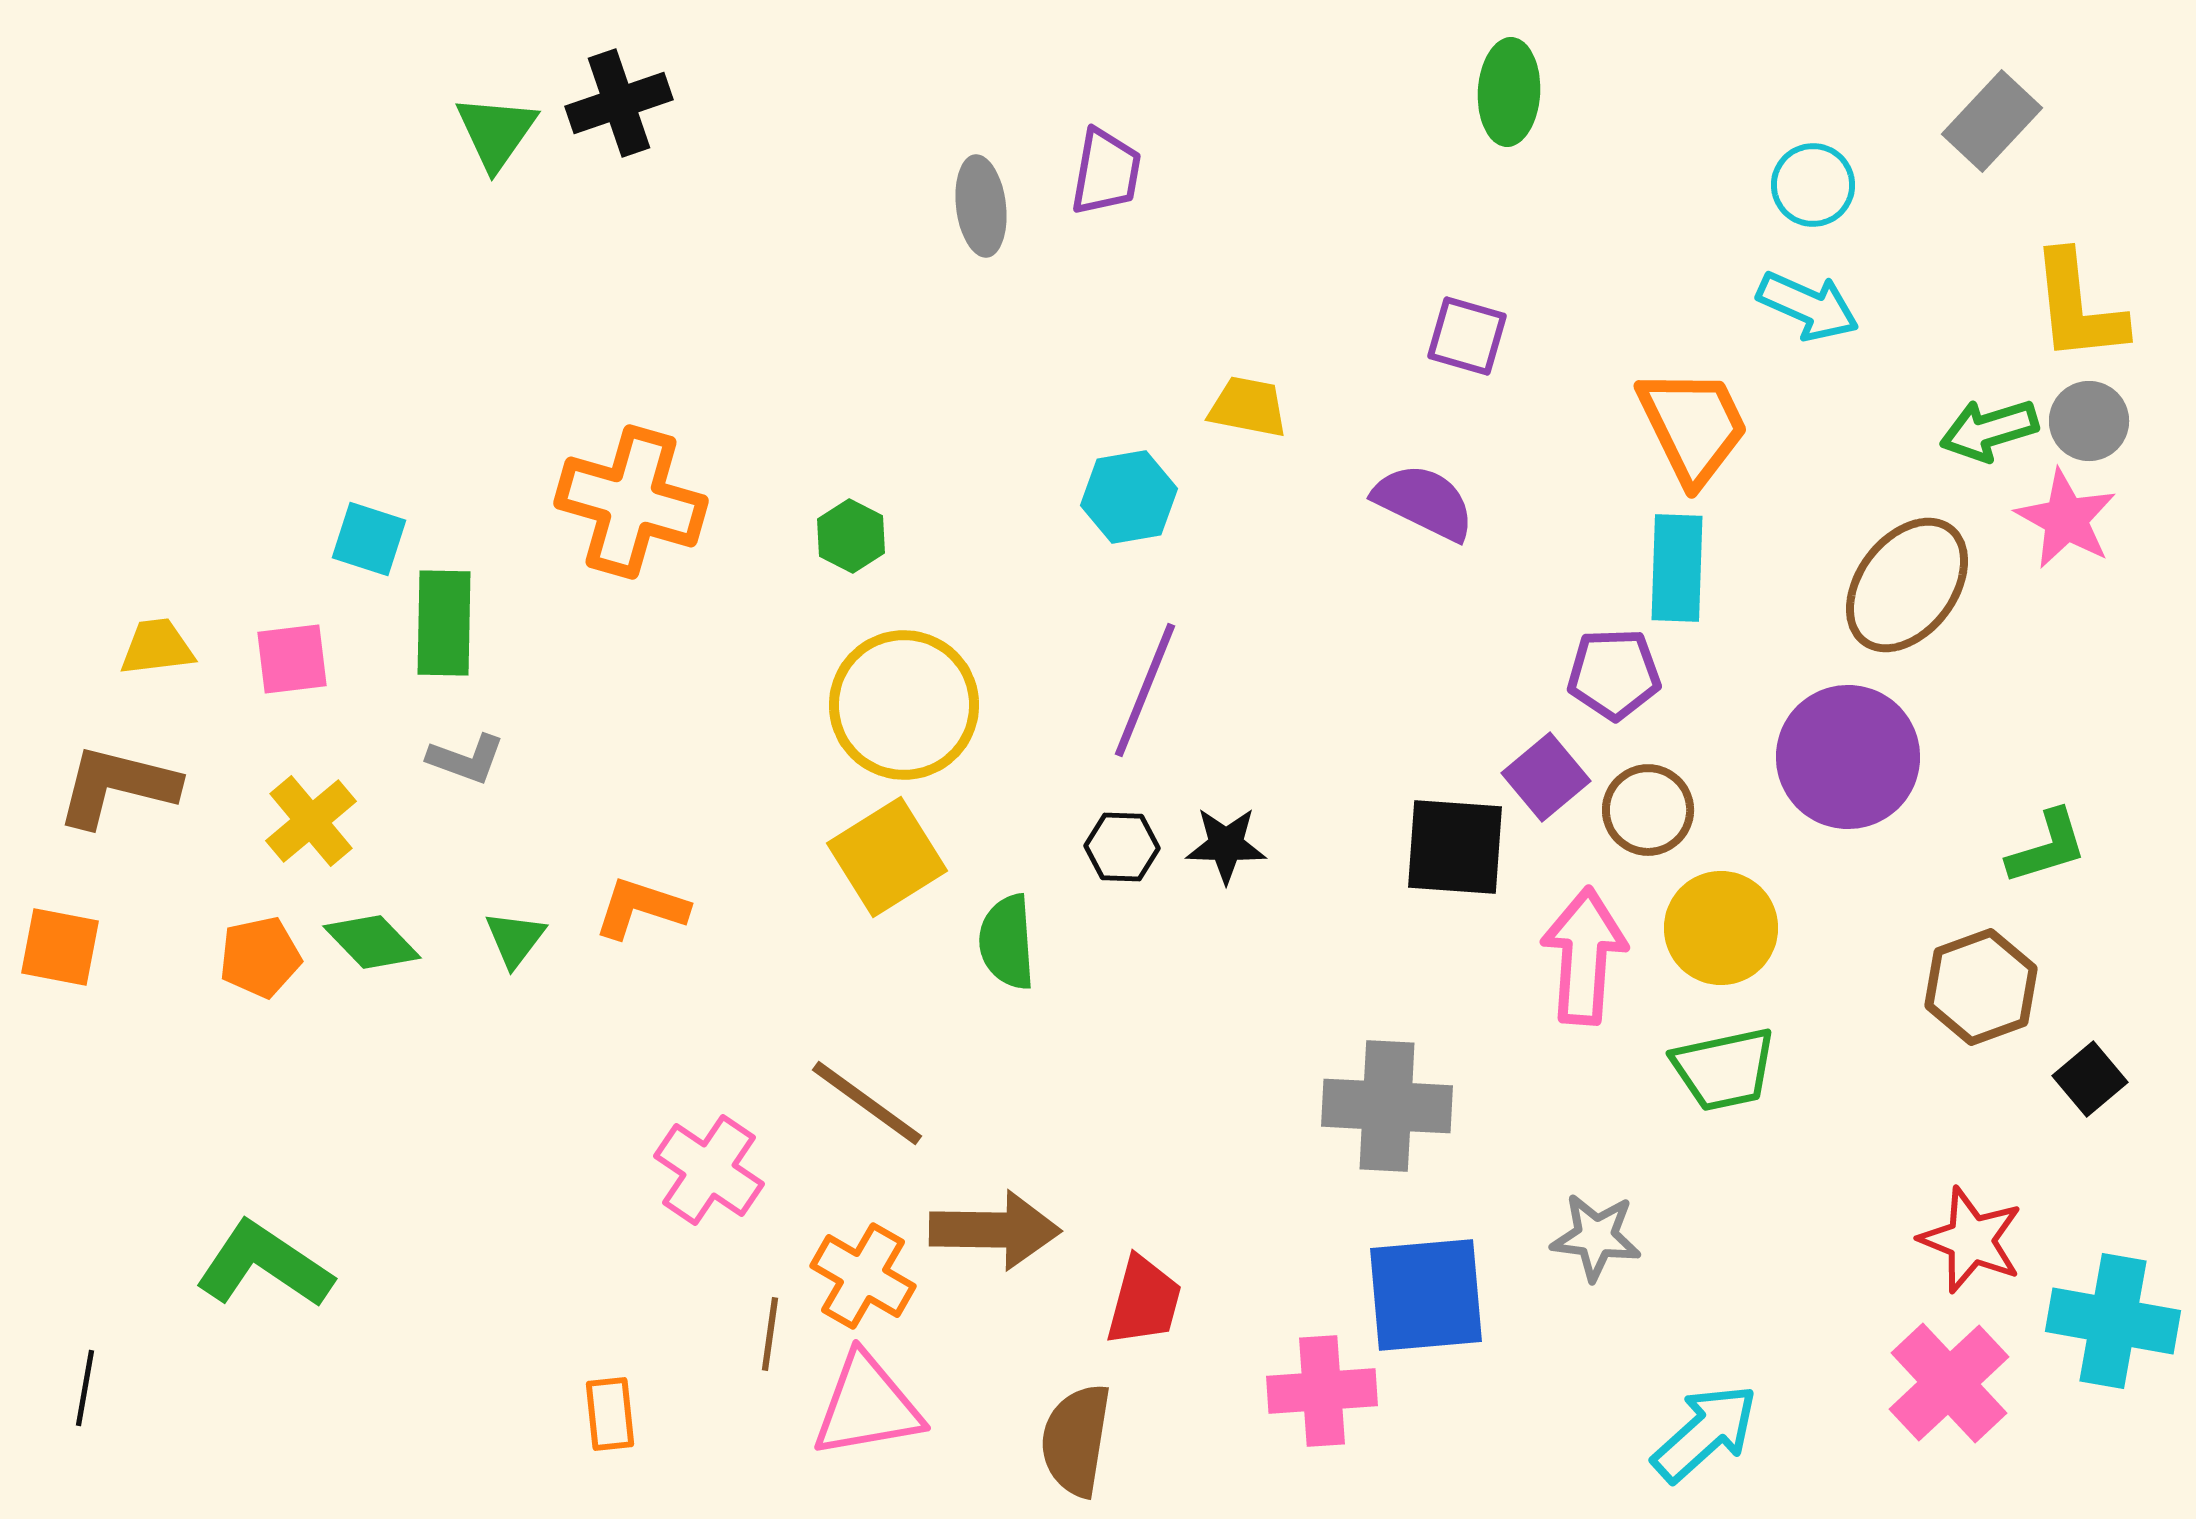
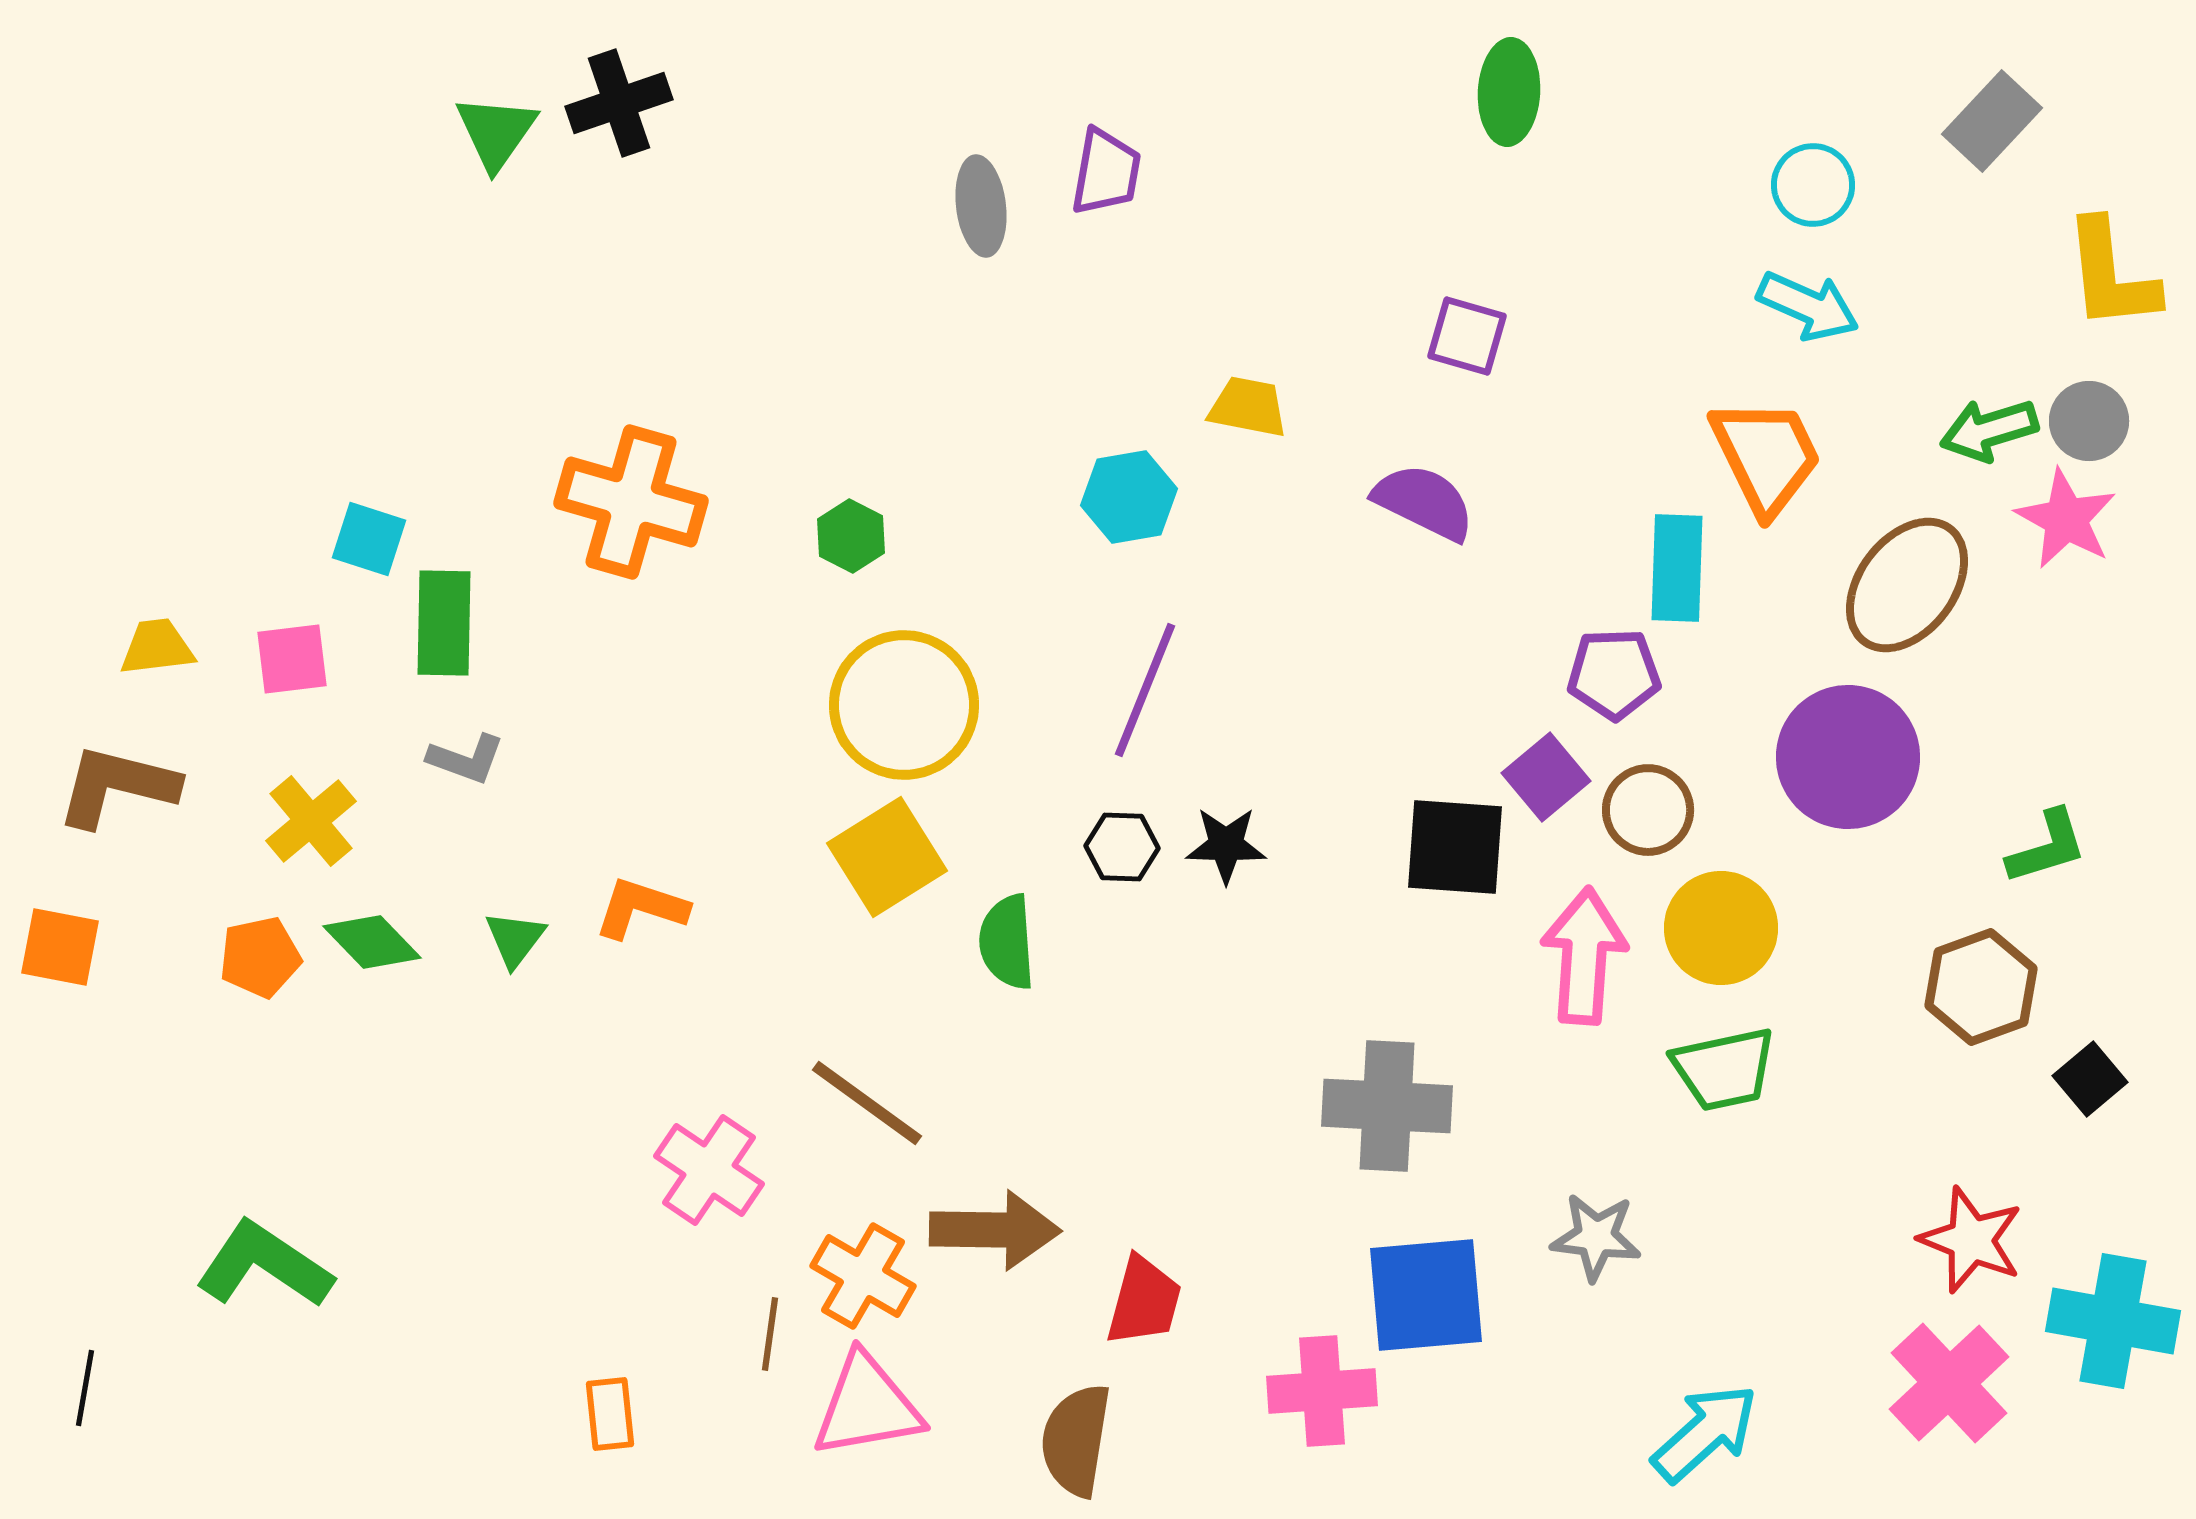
yellow L-shape at (2078, 307): moved 33 px right, 32 px up
orange trapezoid at (1693, 426): moved 73 px right, 30 px down
